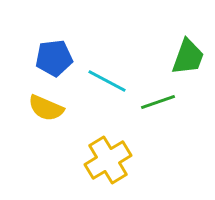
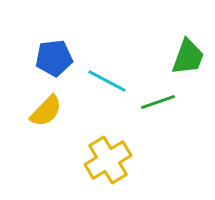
yellow semicircle: moved 3 px down; rotated 69 degrees counterclockwise
